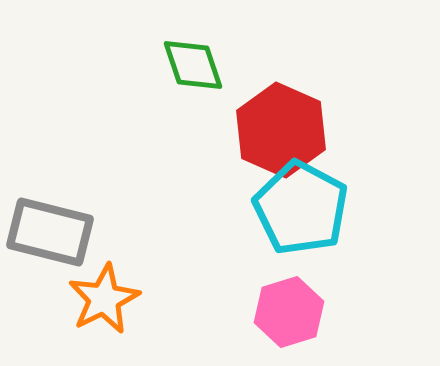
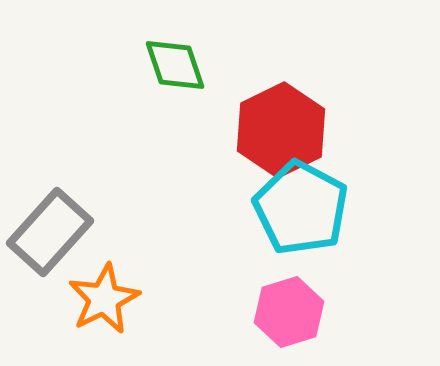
green diamond: moved 18 px left
red hexagon: rotated 10 degrees clockwise
gray rectangle: rotated 62 degrees counterclockwise
